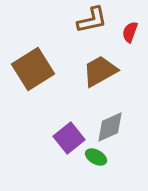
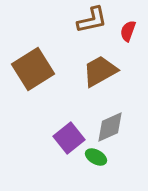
red semicircle: moved 2 px left, 1 px up
